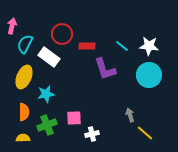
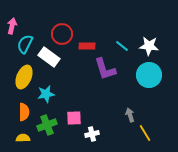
yellow line: rotated 18 degrees clockwise
